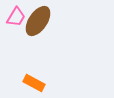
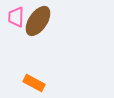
pink trapezoid: rotated 150 degrees clockwise
